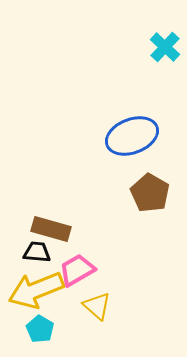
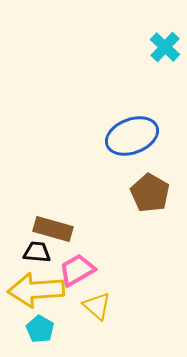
brown rectangle: moved 2 px right
yellow arrow: rotated 18 degrees clockwise
